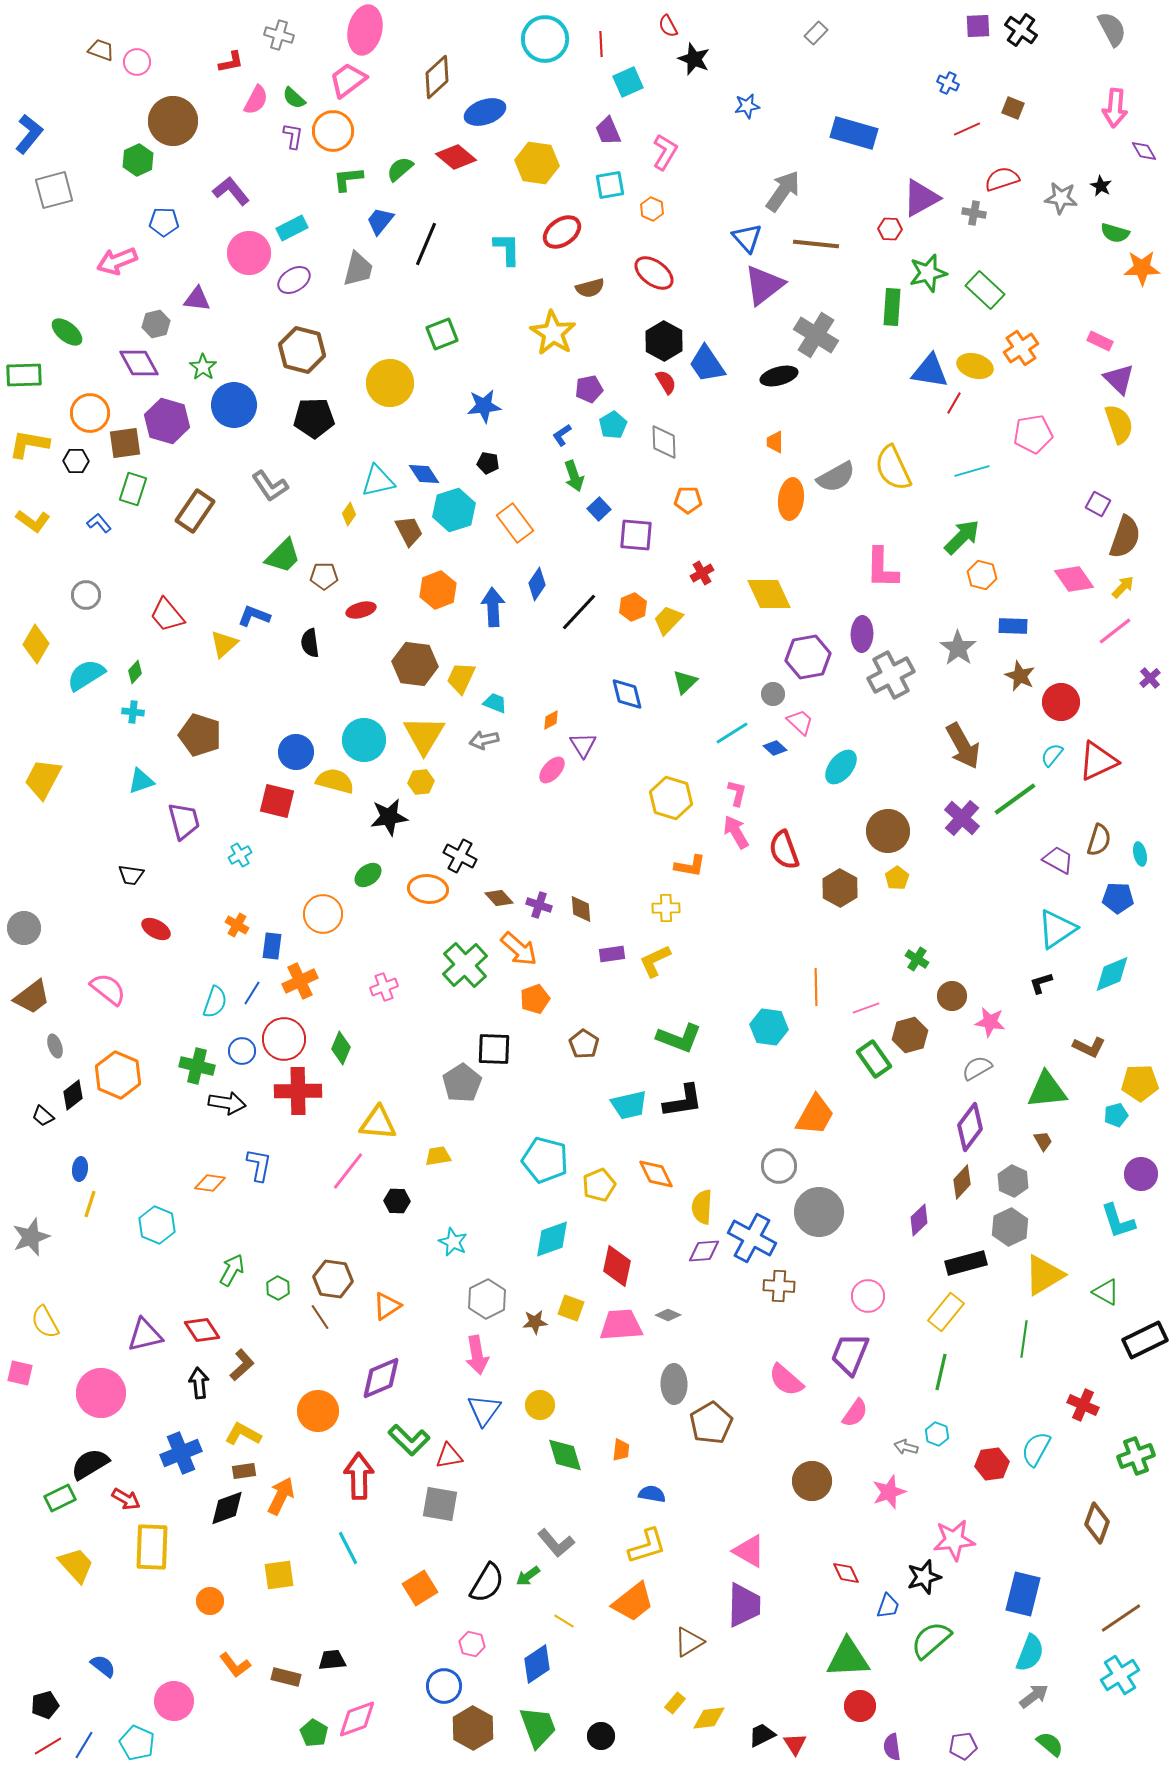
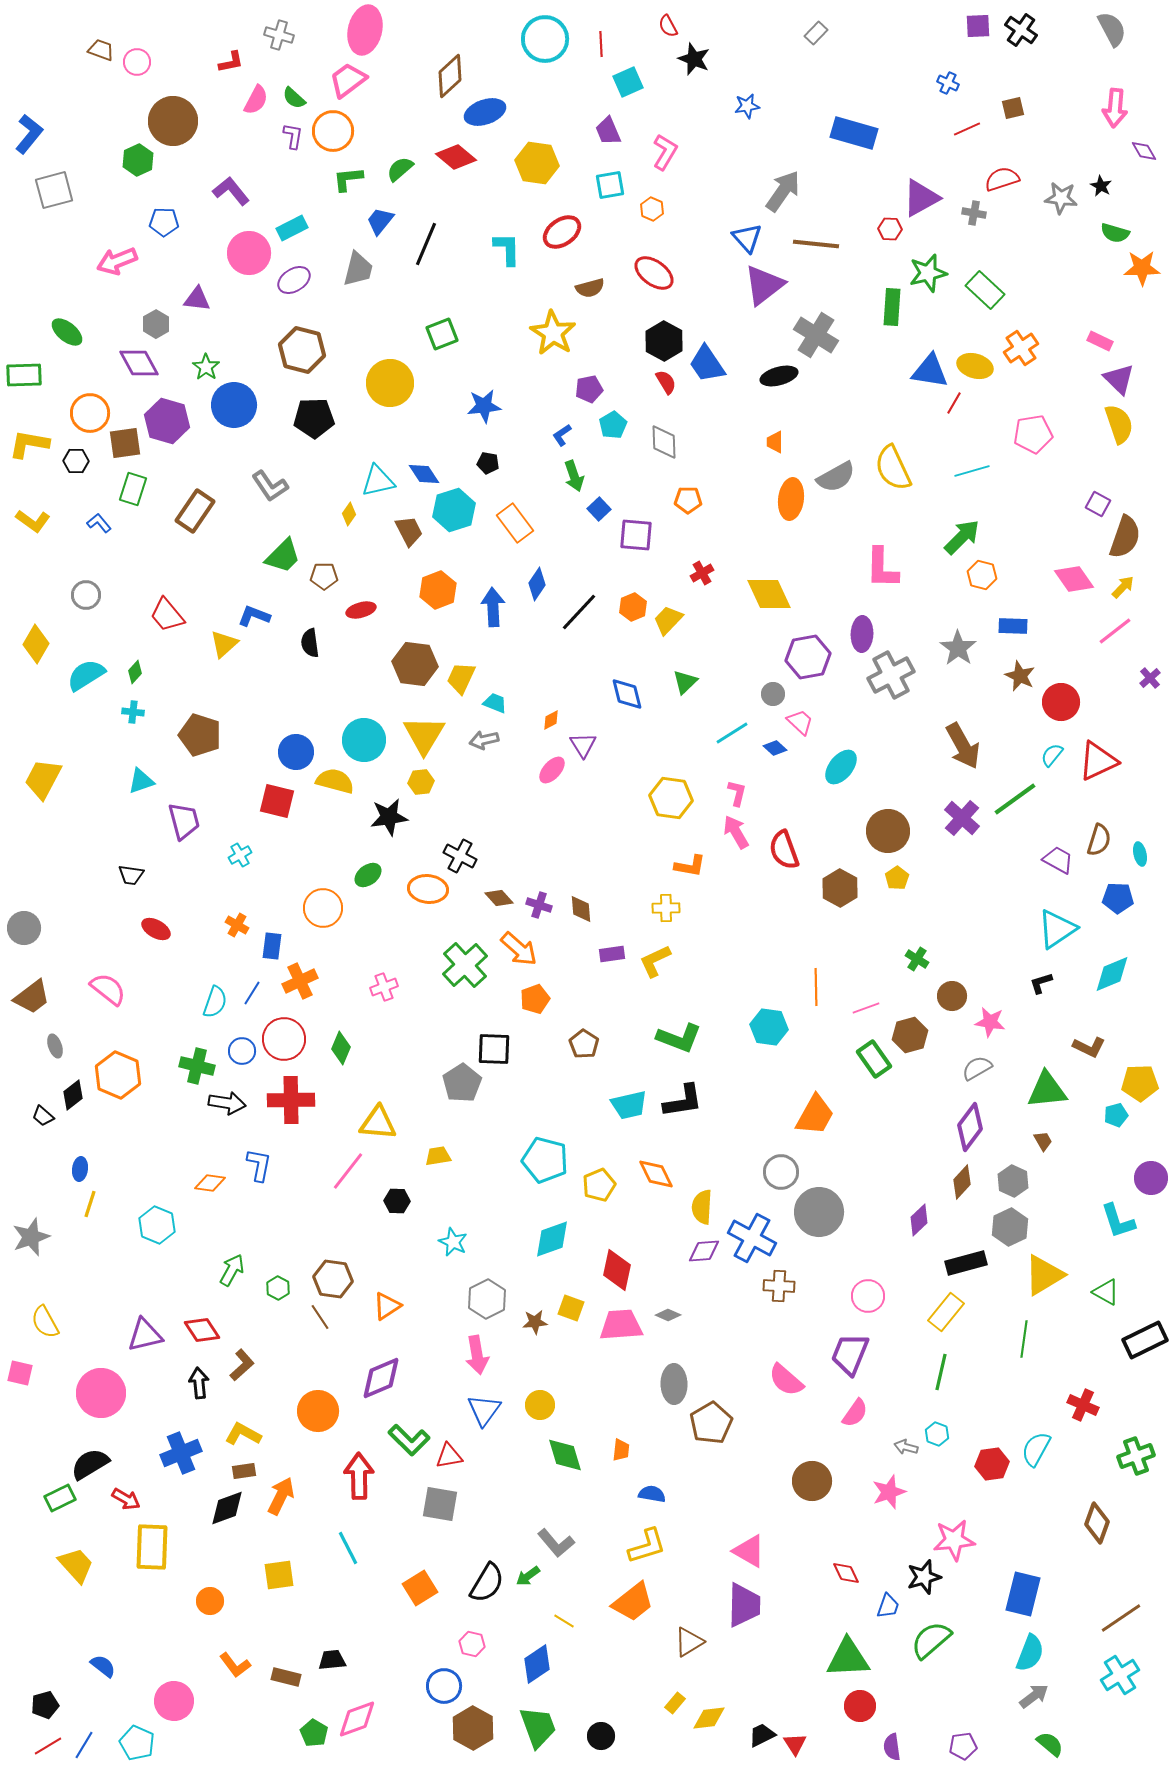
brown diamond at (437, 77): moved 13 px right, 1 px up
brown square at (1013, 108): rotated 35 degrees counterclockwise
gray hexagon at (156, 324): rotated 16 degrees counterclockwise
green star at (203, 367): moved 3 px right
yellow hexagon at (671, 798): rotated 9 degrees counterclockwise
orange circle at (323, 914): moved 6 px up
red cross at (298, 1091): moved 7 px left, 9 px down
gray circle at (779, 1166): moved 2 px right, 6 px down
purple circle at (1141, 1174): moved 10 px right, 4 px down
red diamond at (617, 1266): moved 4 px down
